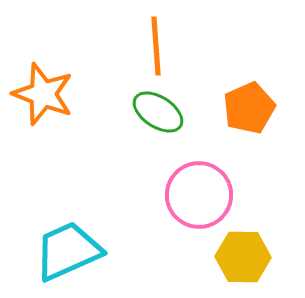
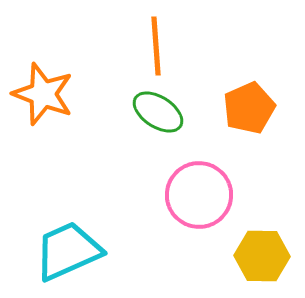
yellow hexagon: moved 19 px right, 1 px up
